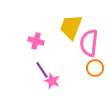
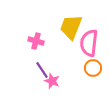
orange circle: moved 2 px left
